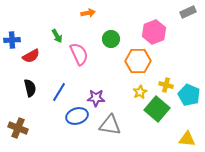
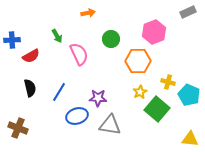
yellow cross: moved 2 px right, 3 px up
purple star: moved 2 px right
yellow triangle: moved 3 px right
